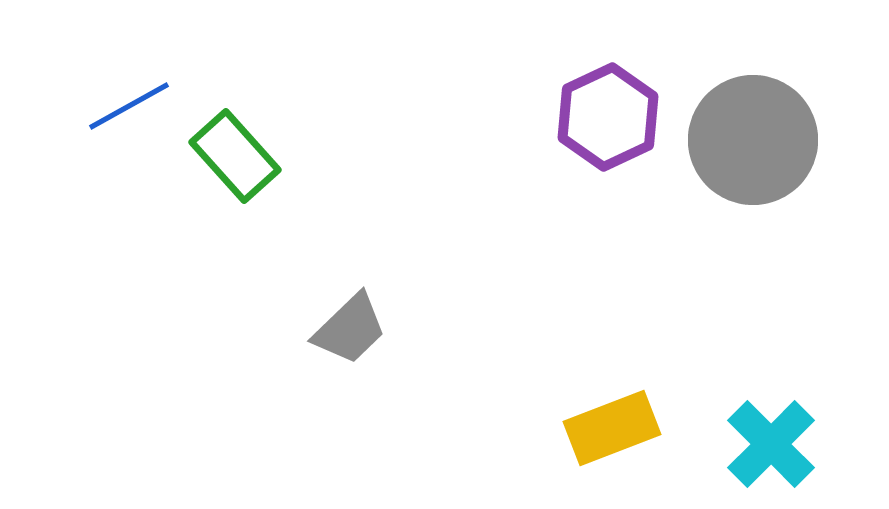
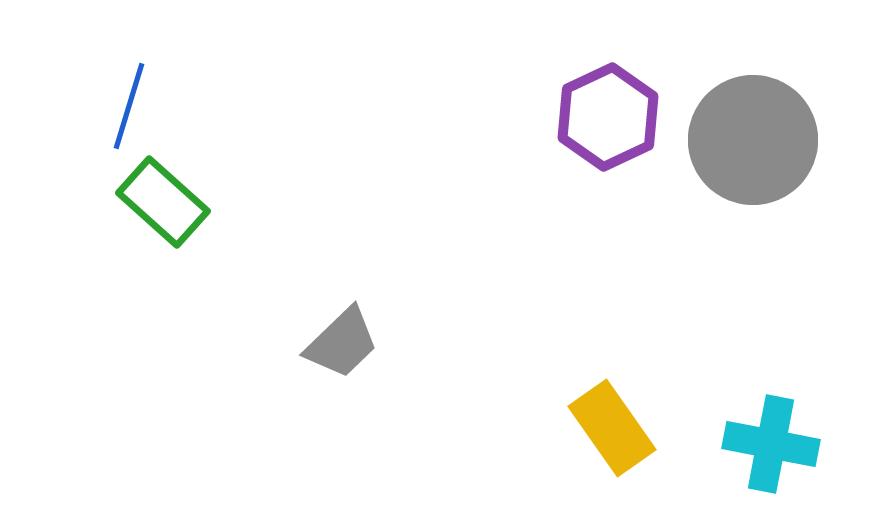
blue line: rotated 44 degrees counterclockwise
green rectangle: moved 72 px left, 46 px down; rotated 6 degrees counterclockwise
gray trapezoid: moved 8 px left, 14 px down
yellow rectangle: rotated 76 degrees clockwise
cyan cross: rotated 34 degrees counterclockwise
